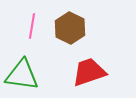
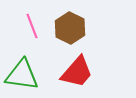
pink line: rotated 30 degrees counterclockwise
red trapezoid: moved 12 px left; rotated 150 degrees clockwise
